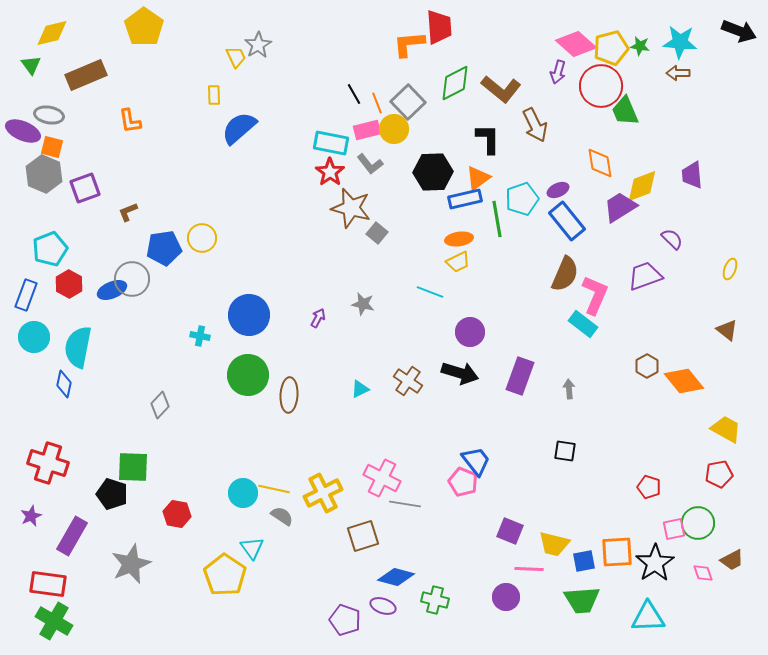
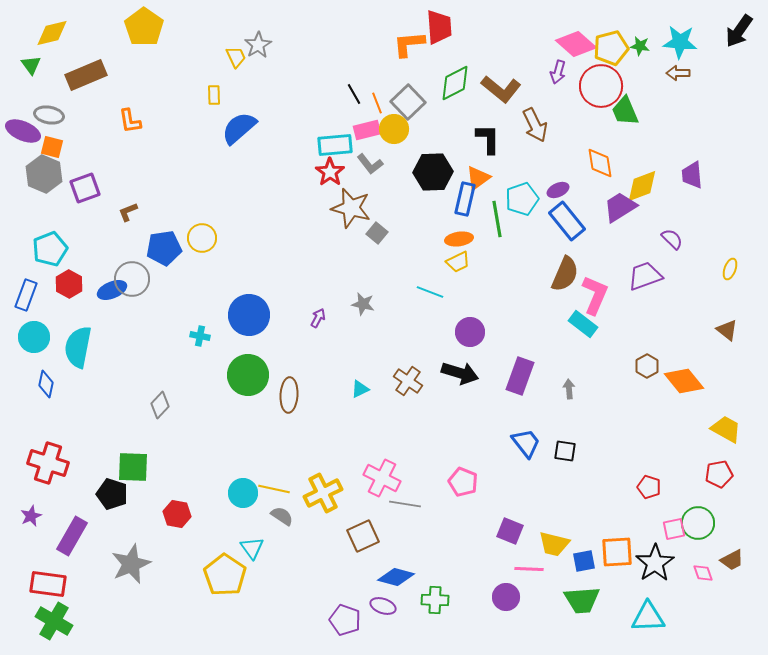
black arrow at (739, 31): rotated 104 degrees clockwise
cyan rectangle at (331, 143): moved 4 px right, 2 px down; rotated 16 degrees counterclockwise
blue rectangle at (465, 199): rotated 64 degrees counterclockwise
blue diamond at (64, 384): moved 18 px left
blue trapezoid at (476, 461): moved 50 px right, 18 px up
brown square at (363, 536): rotated 8 degrees counterclockwise
green cross at (435, 600): rotated 12 degrees counterclockwise
